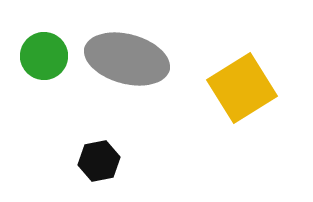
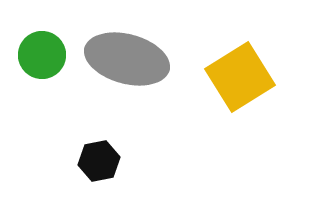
green circle: moved 2 px left, 1 px up
yellow square: moved 2 px left, 11 px up
